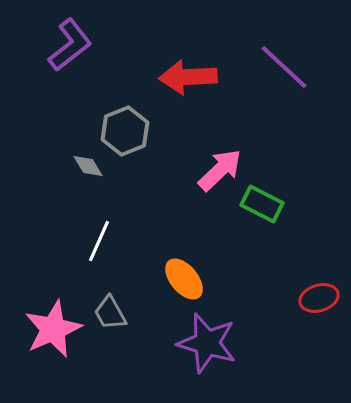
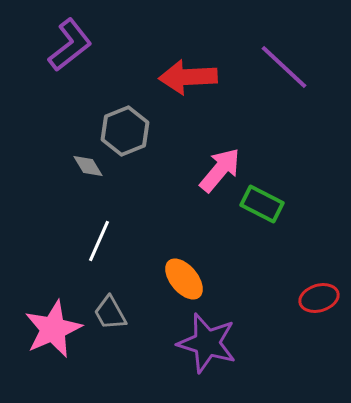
pink arrow: rotated 6 degrees counterclockwise
